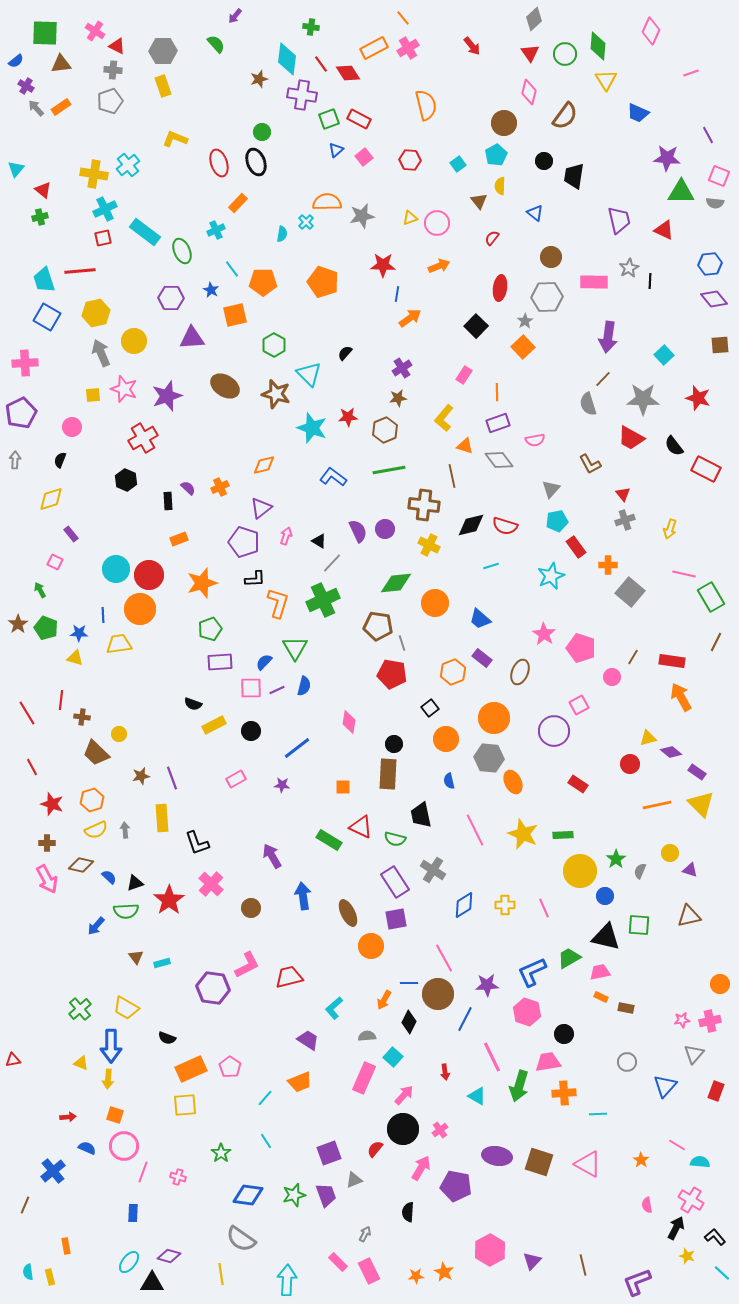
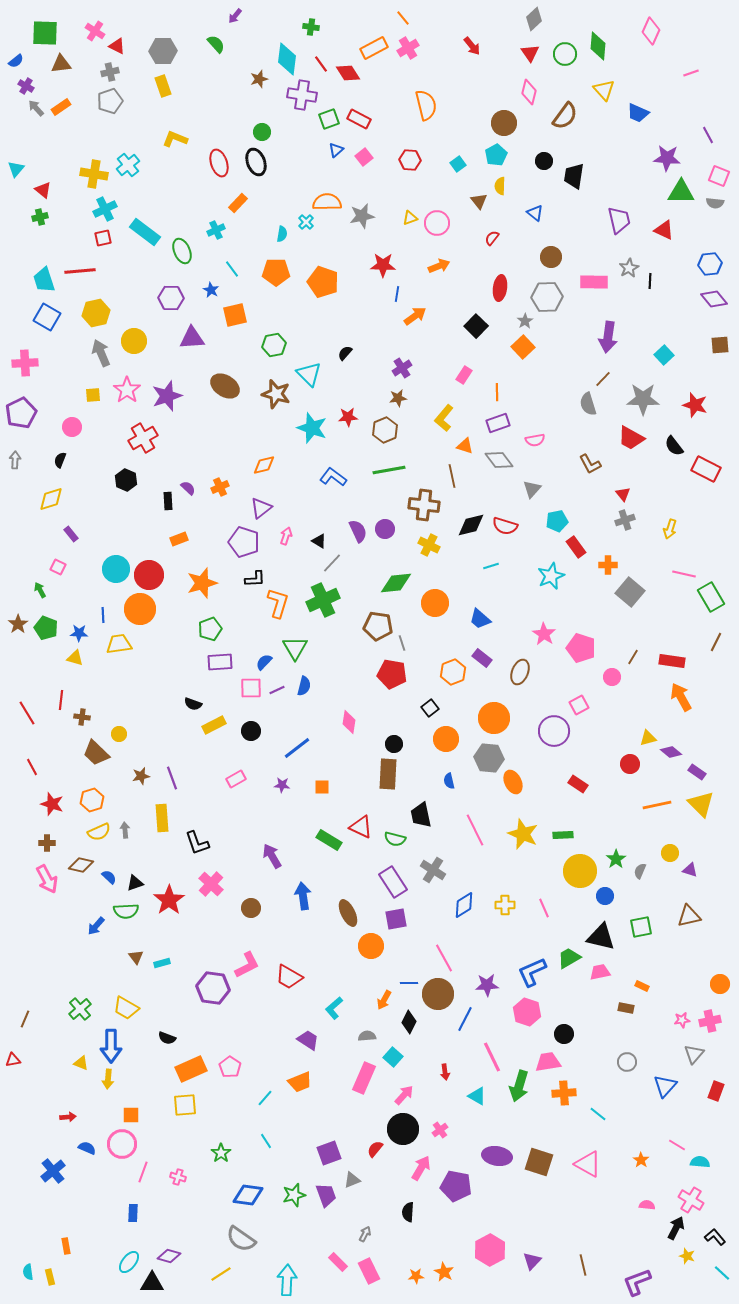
gray cross at (113, 70): moved 3 px left, 2 px down; rotated 18 degrees counterclockwise
yellow triangle at (606, 80): moved 2 px left, 10 px down; rotated 10 degrees counterclockwise
orange pentagon at (263, 282): moved 13 px right, 10 px up
orange arrow at (410, 318): moved 5 px right, 2 px up
green hexagon at (274, 345): rotated 20 degrees clockwise
pink star at (124, 389): moved 3 px right, 1 px down; rotated 16 degrees clockwise
red star at (698, 398): moved 3 px left, 7 px down
gray triangle at (551, 489): moved 19 px left
pink square at (55, 562): moved 3 px right, 5 px down
orange square at (343, 787): moved 21 px left
yellow semicircle at (96, 830): moved 3 px right, 2 px down
purple rectangle at (395, 882): moved 2 px left
green square at (639, 925): moved 2 px right, 2 px down; rotated 15 degrees counterclockwise
black triangle at (606, 937): moved 5 px left
red trapezoid at (289, 977): rotated 136 degrees counterclockwise
orange rectangle at (601, 997): moved 41 px right, 11 px up
cyan line at (598, 1114): rotated 42 degrees clockwise
orange square at (115, 1115): moved 16 px right; rotated 18 degrees counterclockwise
pink circle at (124, 1146): moved 2 px left, 2 px up
gray triangle at (354, 1180): moved 2 px left
brown line at (25, 1205): moved 186 px up
pink semicircle at (647, 1205): rotated 105 degrees clockwise
yellow line at (221, 1274): rotated 65 degrees clockwise
